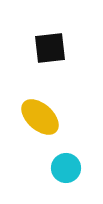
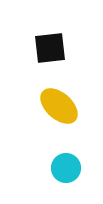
yellow ellipse: moved 19 px right, 11 px up
